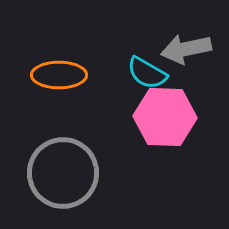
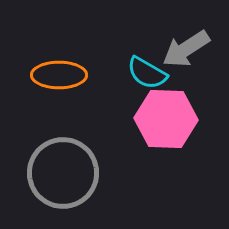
gray arrow: rotated 21 degrees counterclockwise
pink hexagon: moved 1 px right, 2 px down
